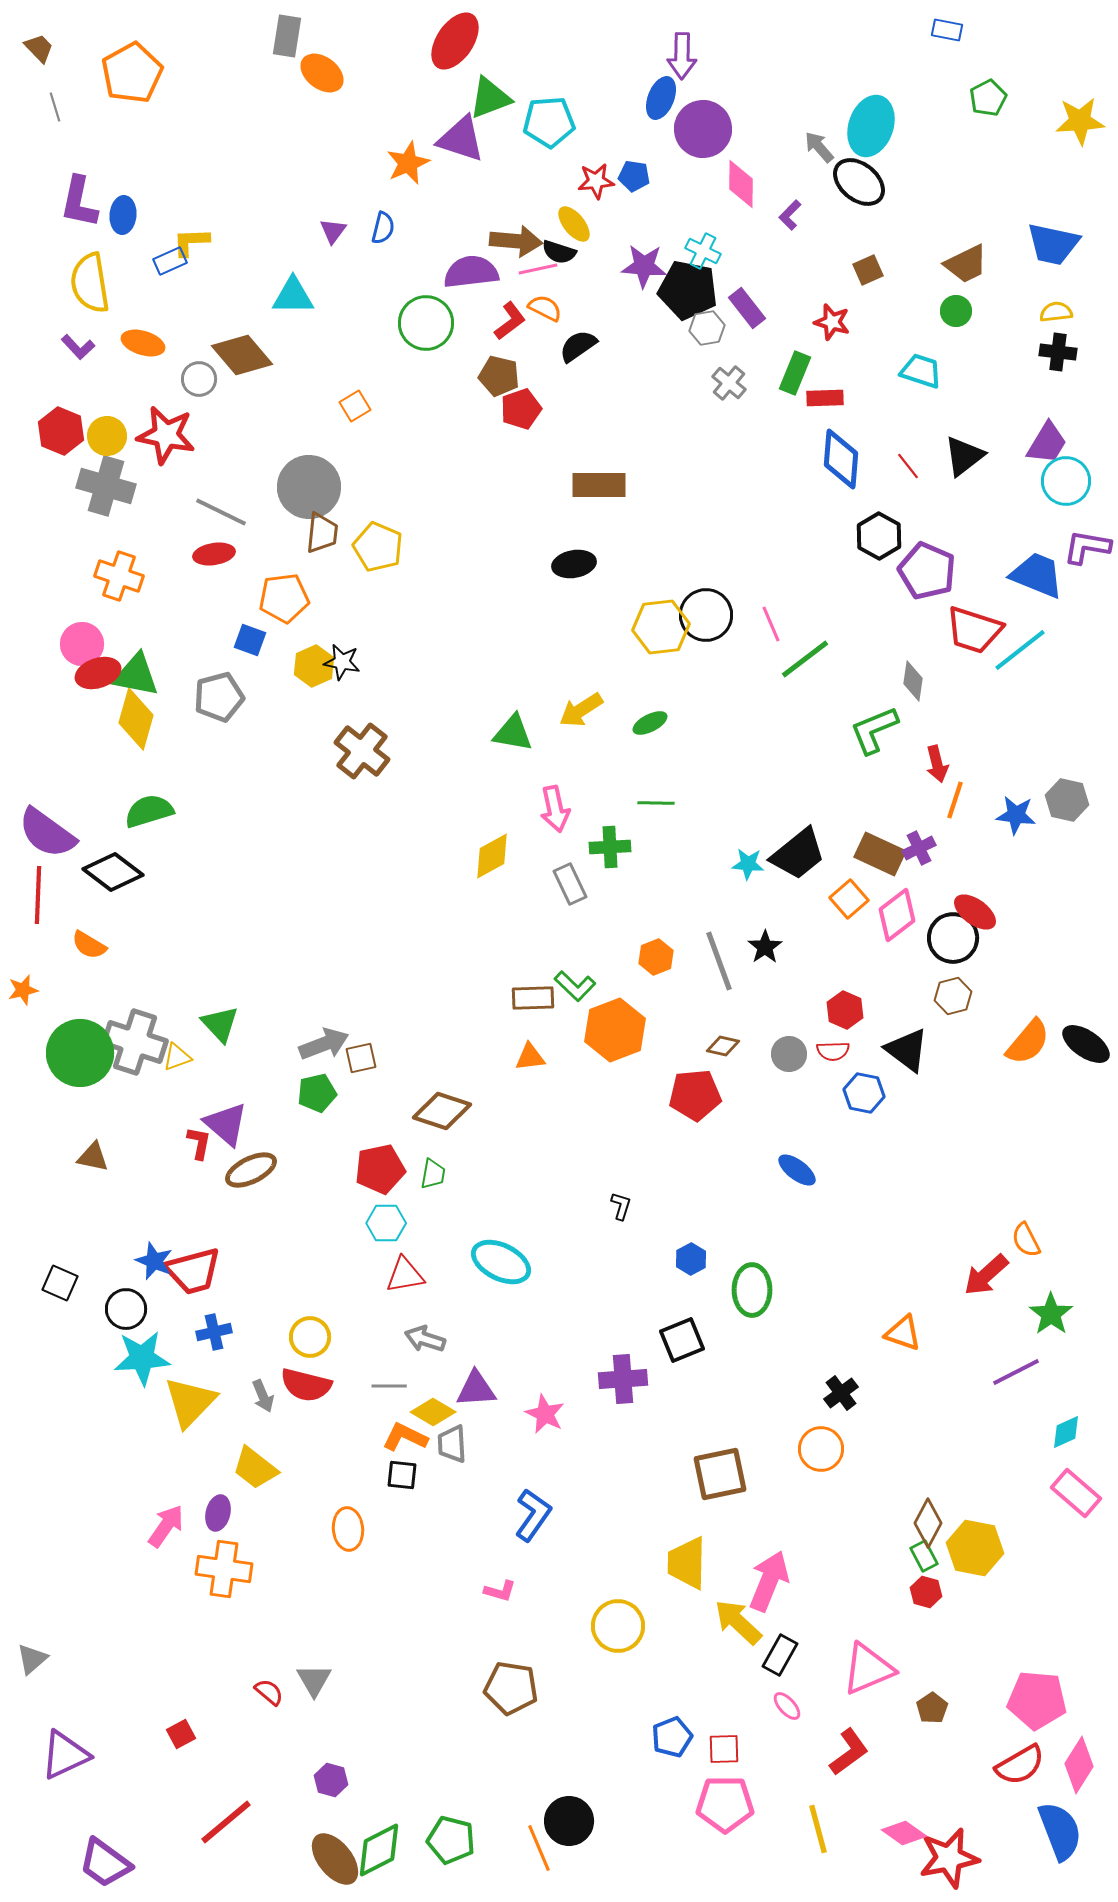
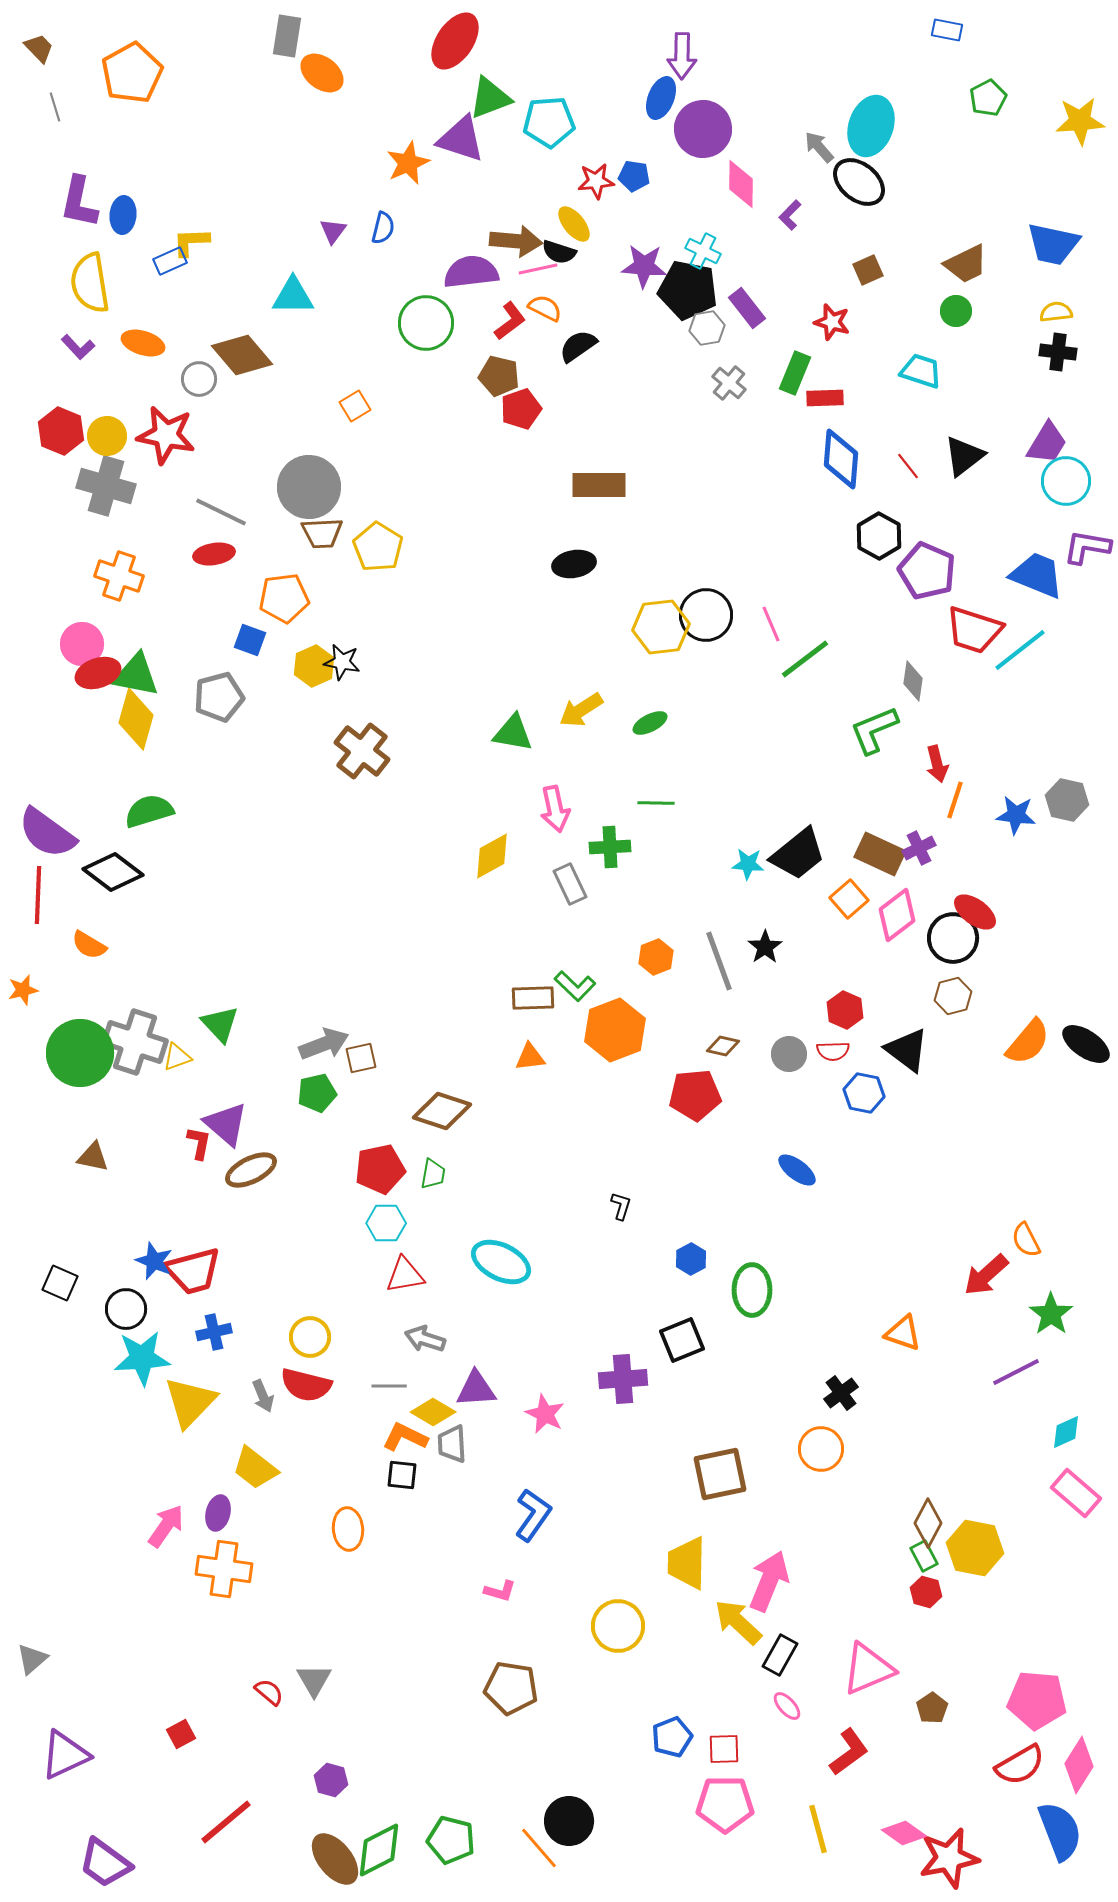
brown trapezoid at (322, 533): rotated 81 degrees clockwise
yellow pentagon at (378, 547): rotated 9 degrees clockwise
orange line at (539, 1848): rotated 18 degrees counterclockwise
